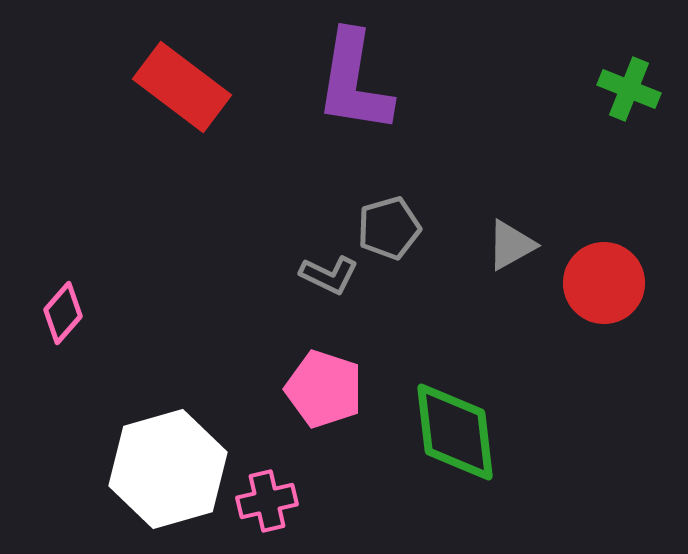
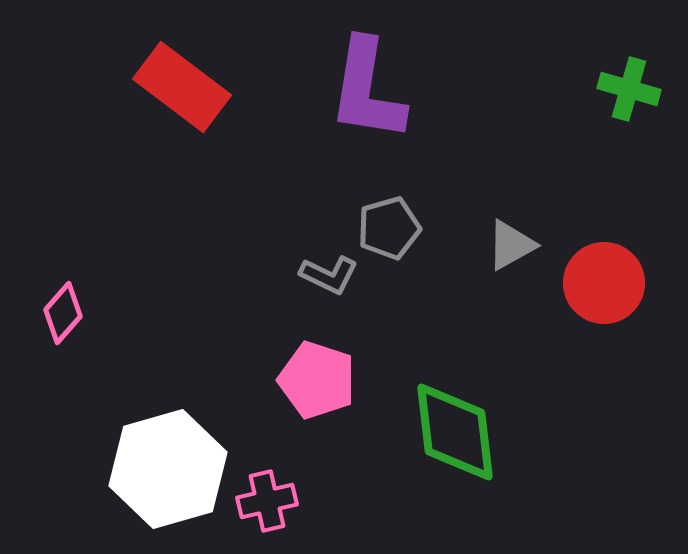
purple L-shape: moved 13 px right, 8 px down
green cross: rotated 6 degrees counterclockwise
pink pentagon: moved 7 px left, 9 px up
